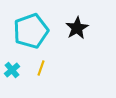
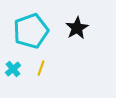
cyan cross: moved 1 px right, 1 px up
